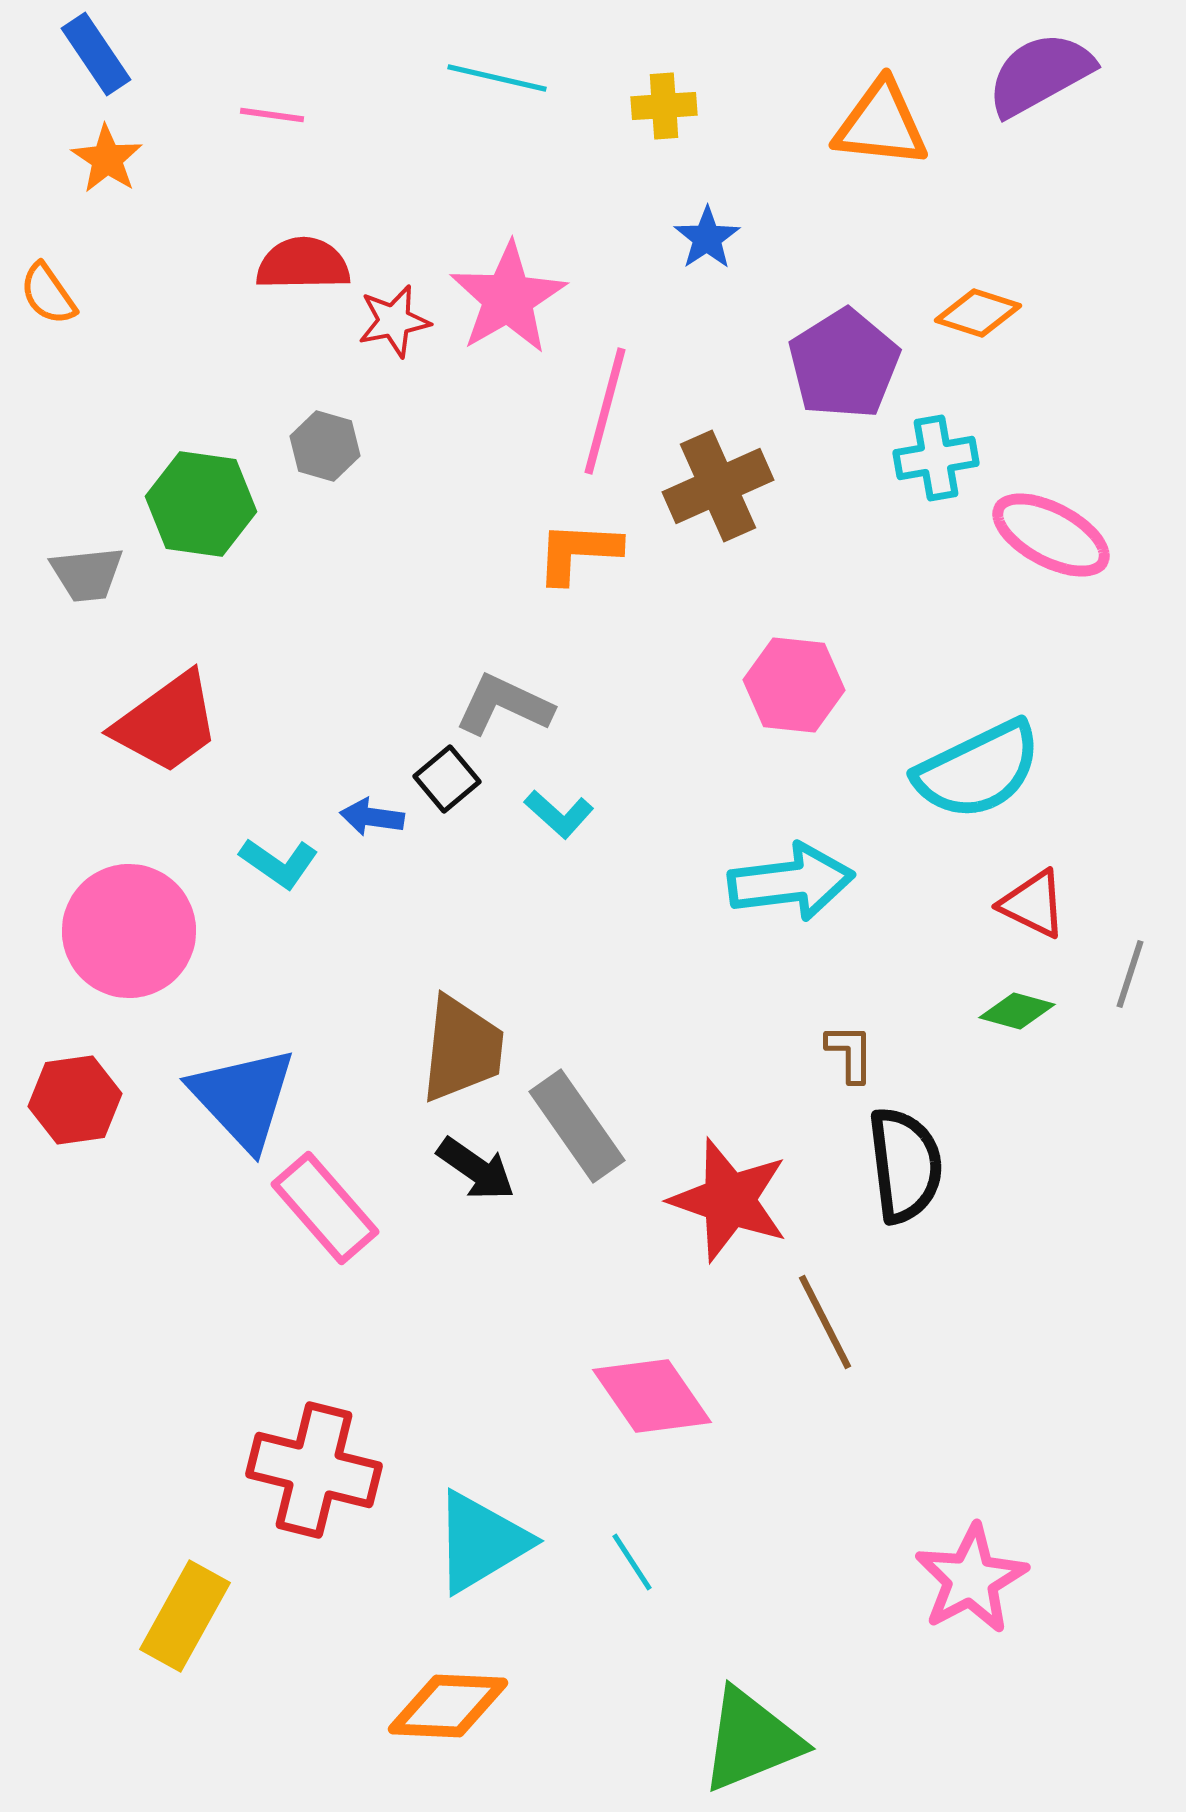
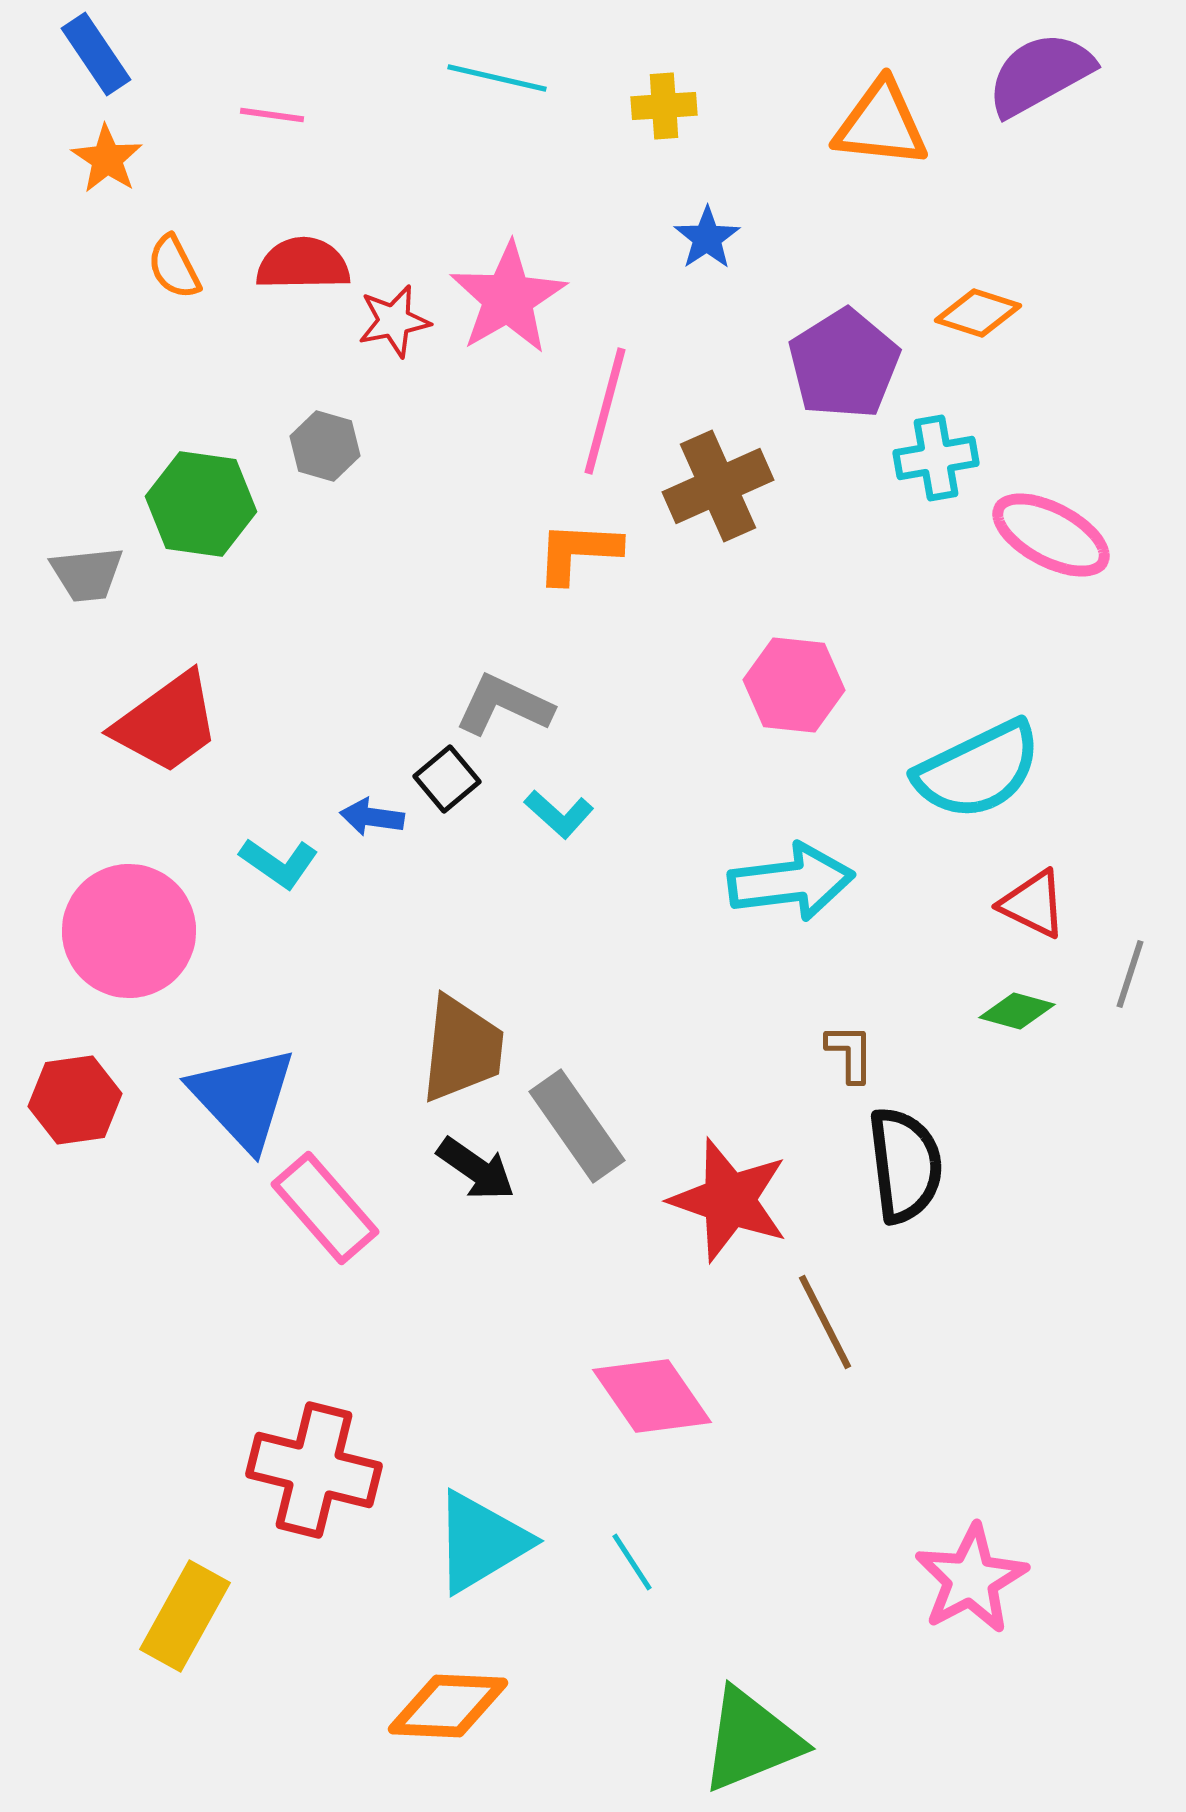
orange semicircle at (48, 294): moved 126 px right, 27 px up; rotated 8 degrees clockwise
